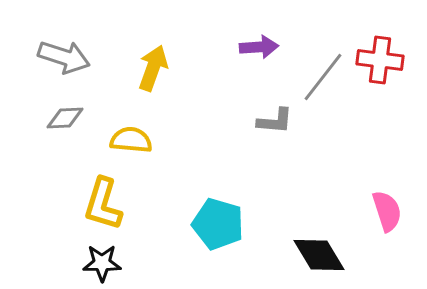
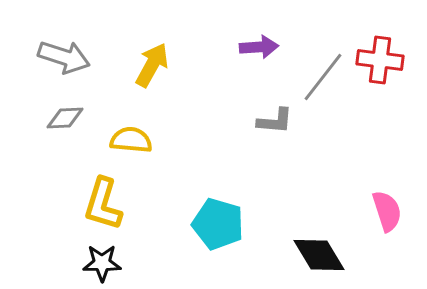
yellow arrow: moved 1 px left, 3 px up; rotated 9 degrees clockwise
